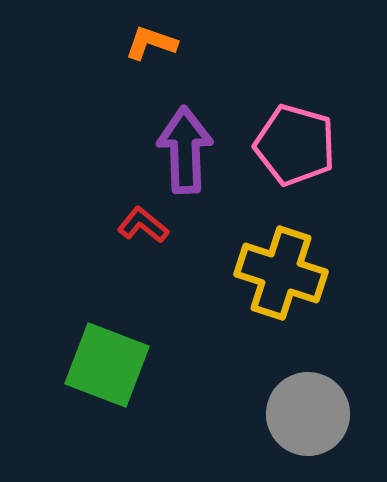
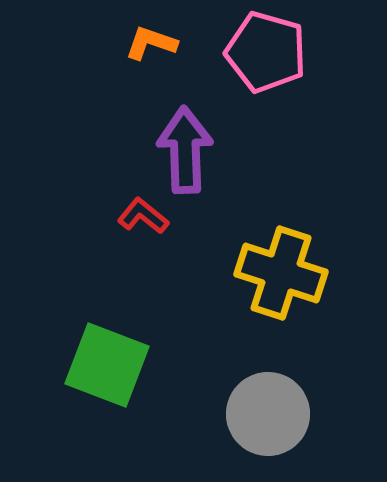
pink pentagon: moved 29 px left, 93 px up
red L-shape: moved 9 px up
gray circle: moved 40 px left
